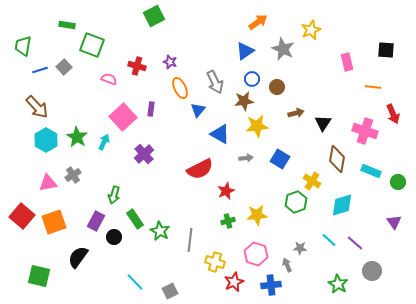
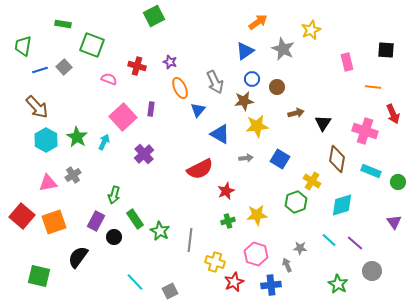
green rectangle at (67, 25): moved 4 px left, 1 px up
